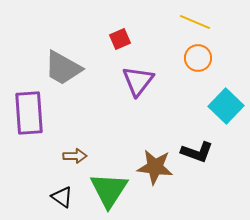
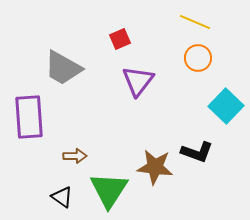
purple rectangle: moved 4 px down
